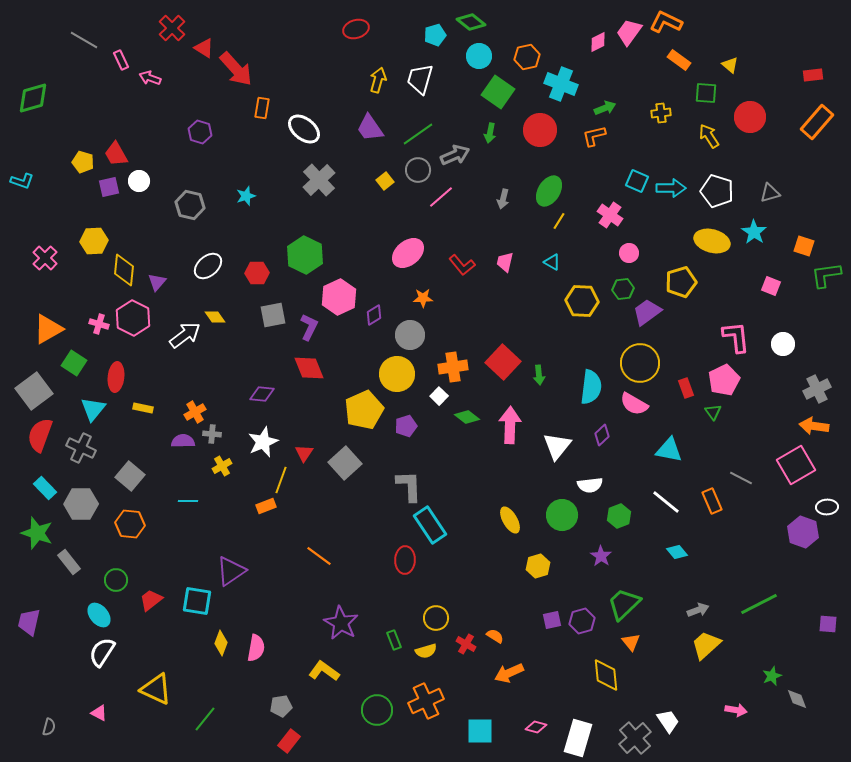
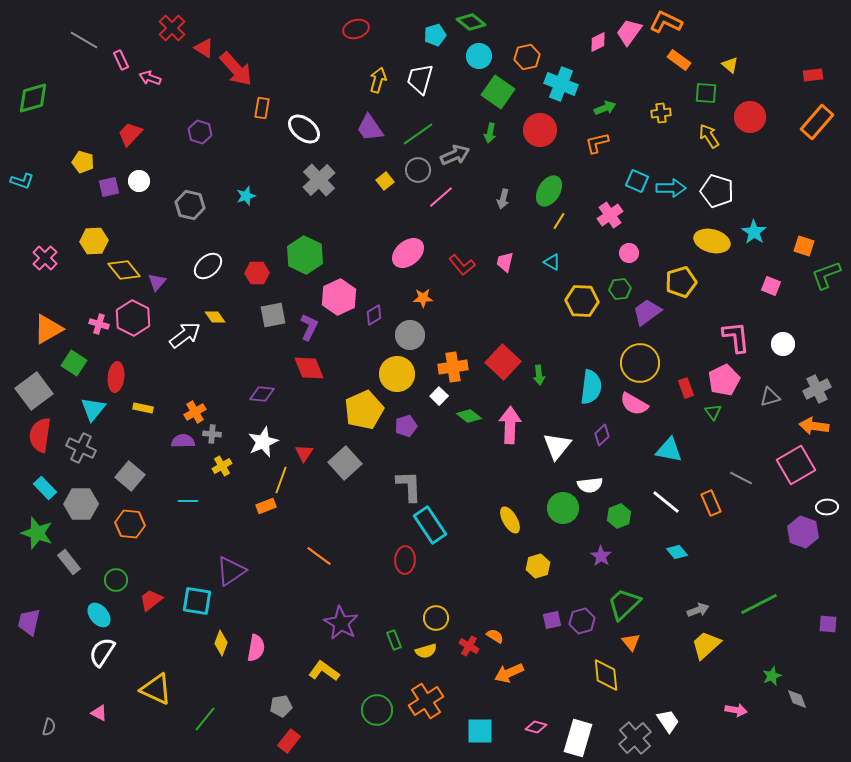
orange L-shape at (594, 136): moved 3 px right, 7 px down
red trapezoid at (116, 154): moved 14 px right, 20 px up; rotated 72 degrees clockwise
gray triangle at (770, 193): moved 204 px down
pink cross at (610, 215): rotated 20 degrees clockwise
yellow diamond at (124, 270): rotated 44 degrees counterclockwise
green L-shape at (826, 275): rotated 12 degrees counterclockwise
green hexagon at (623, 289): moved 3 px left
green diamond at (467, 417): moved 2 px right, 1 px up
red semicircle at (40, 435): rotated 12 degrees counterclockwise
orange rectangle at (712, 501): moved 1 px left, 2 px down
green circle at (562, 515): moved 1 px right, 7 px up
red cross at (466, 644): moved 3 px right, 2 px down
orange cross at (426, 701): rotated 8 degrees counterclockwise
